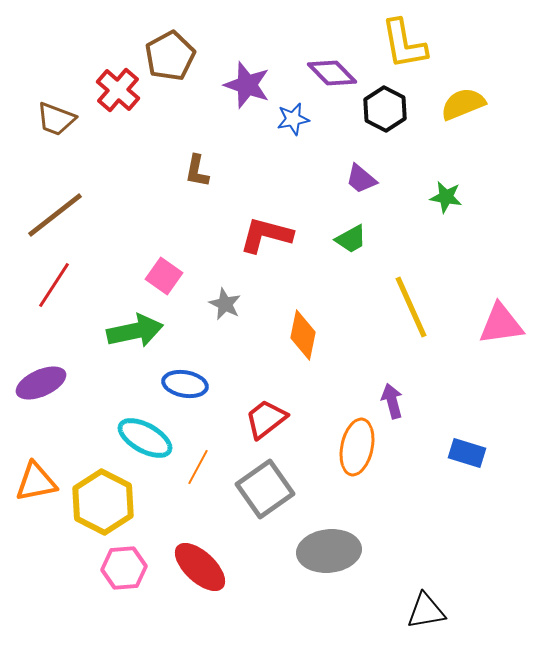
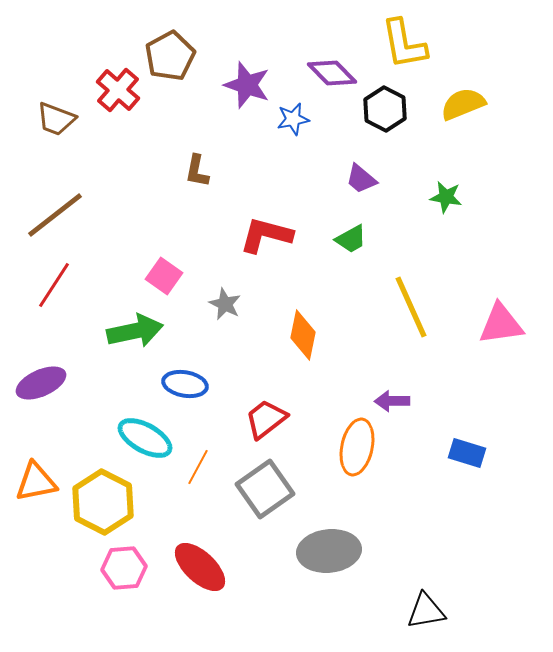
purple arrow: rotated 76 degrees counterclockwise
